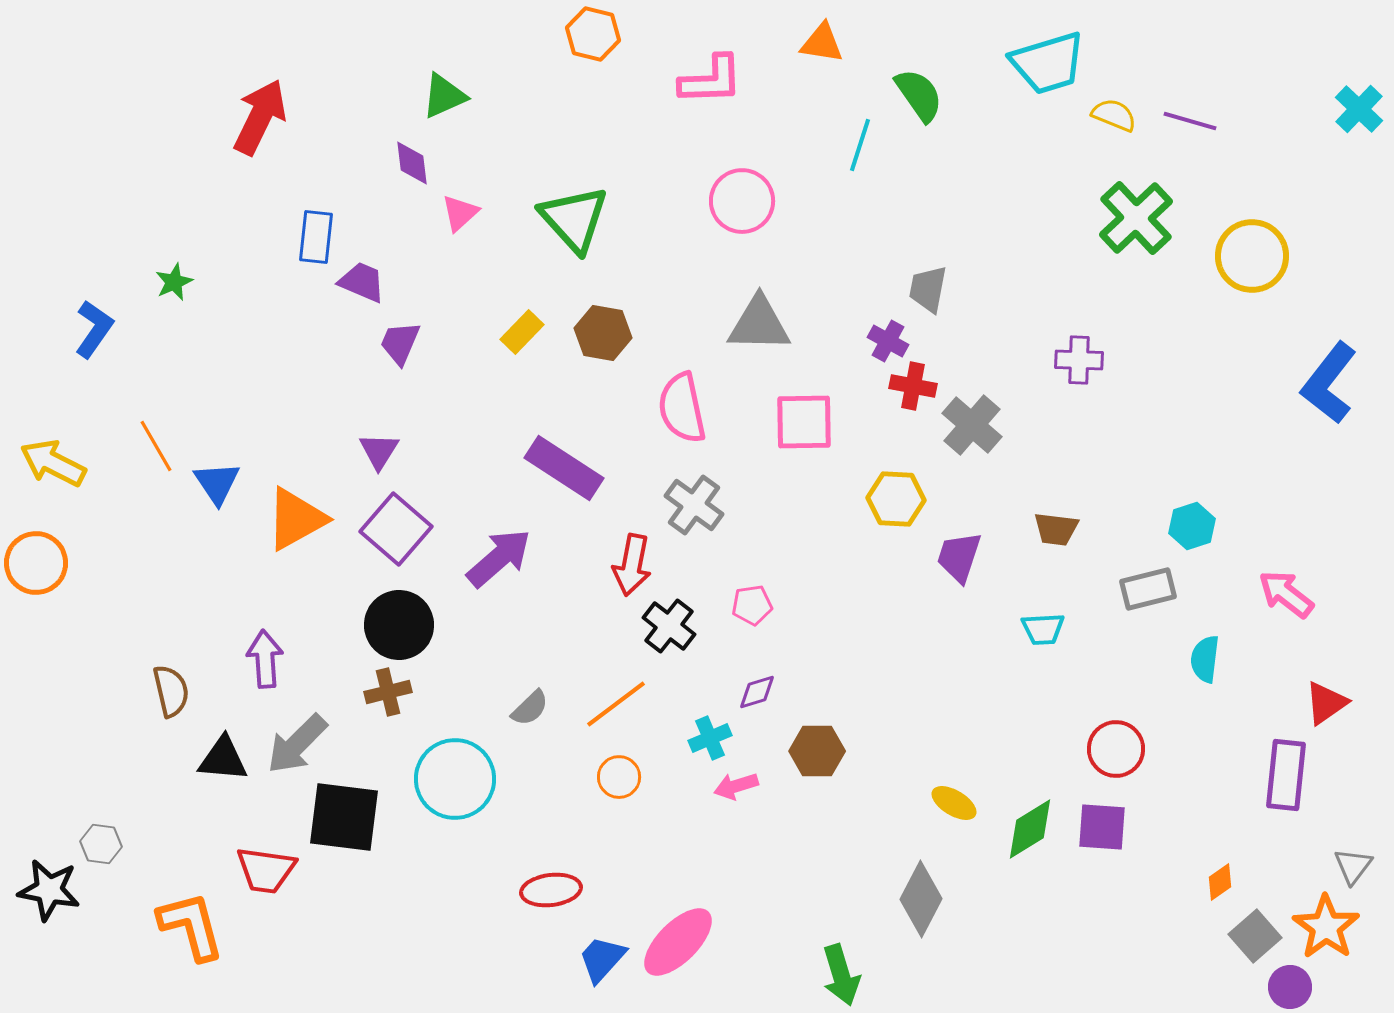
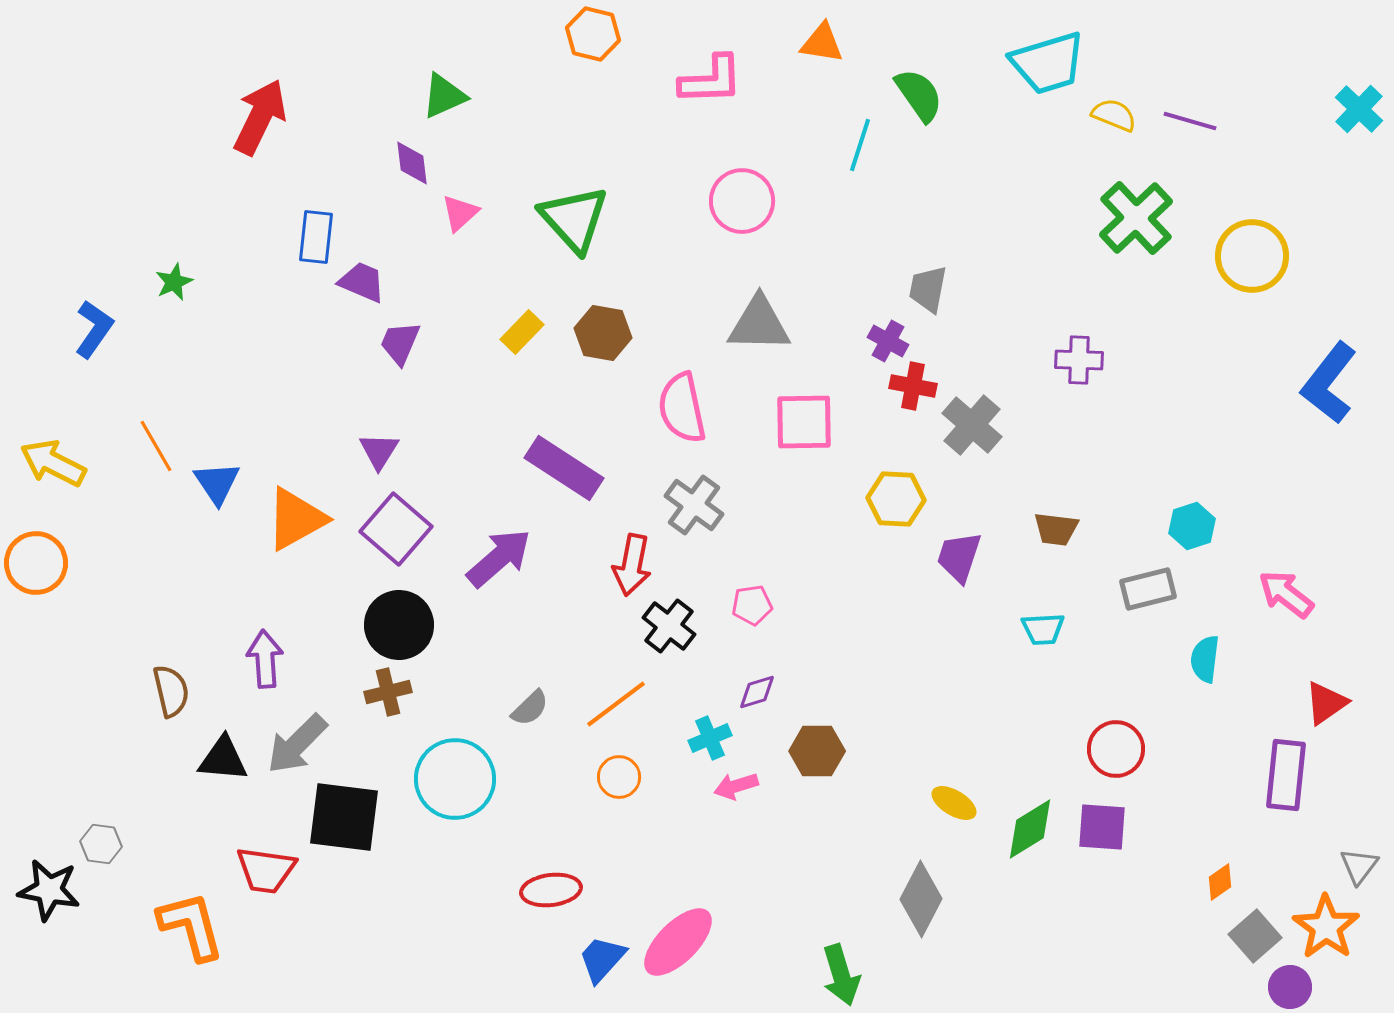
gray triangle at (1353, 866): moved 6 px right
